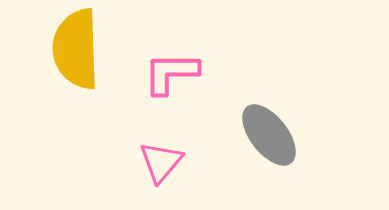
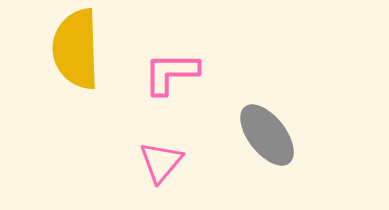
gray ellipse: moved 2 px left
